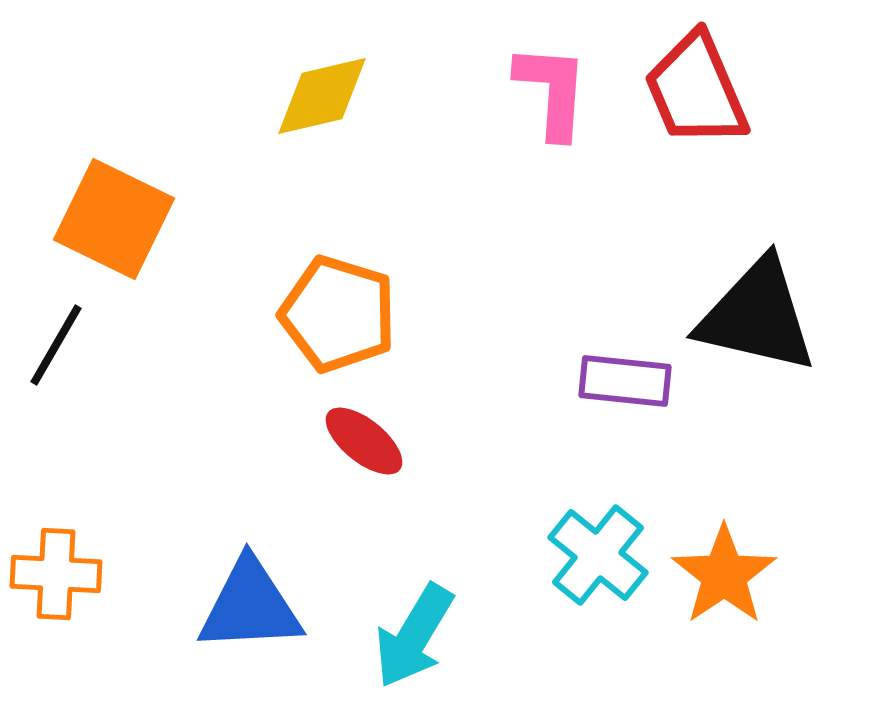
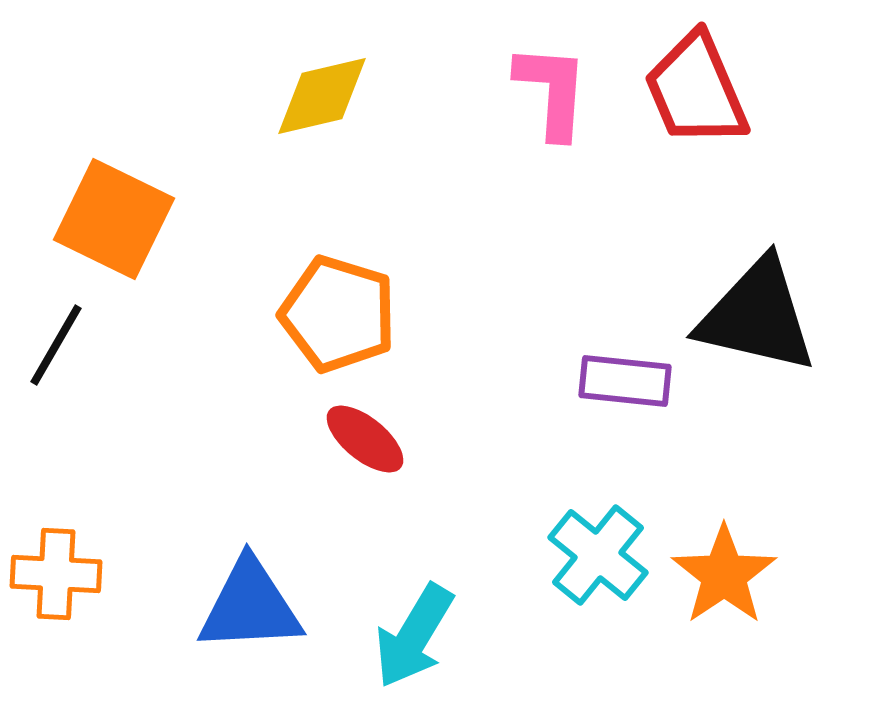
red ellipse: moved 1 px right, 2 px up
